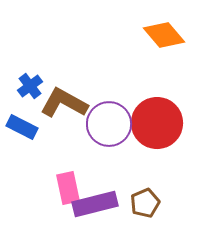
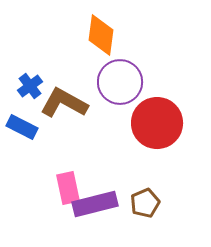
orange diamond: moved 63 px left; rotated 48 degrees clockwise
purple circle: moved 11 px right, 42 px up
